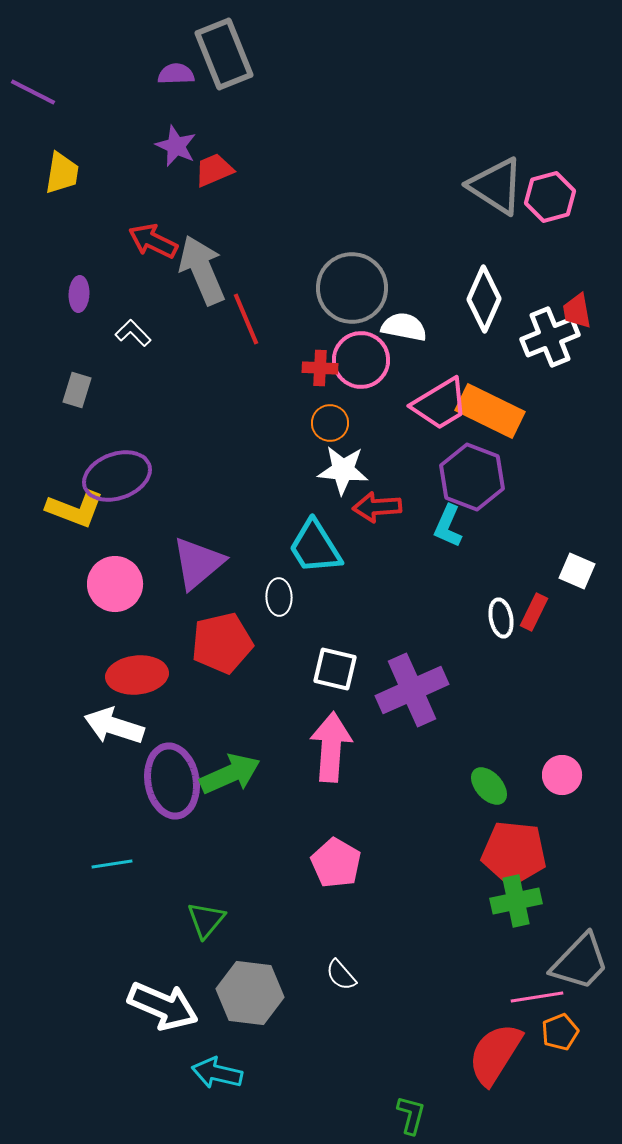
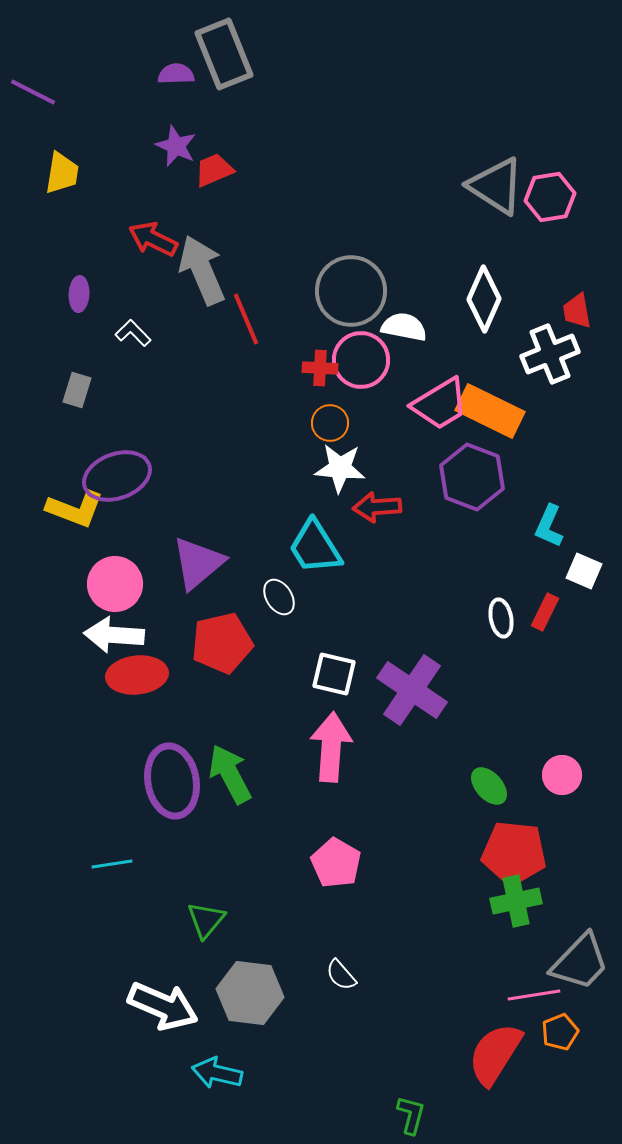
pink hexagon at (550, 197): rotated 6 degrees clockwise
red arrow at (153, 241): moved 2 px up
gray circle at (352, 288): moved 1 px left, 3 px down
white cross at (550, 337): moved 17 px down
white star at (343, 470): moved 3 px left, 2 px up
cyan L-shape at (448, 526): moved 101 px right
white square at (577, 571): moved 7 px right
white ellipse at (279, 597): rotated 30 degrees counterclockwise
red rectangle at (534, 612): moved 11 px right
white square at (335, 669): moved 1 px left, 5 px down
purple cross at (412, 690): rotated 32 degrees counterclockwise
white arrow at (114, 726): moved 91 px up; rotated 14 degrees counterclockwise
green arrow at (230, 774): rotated 94 degrees counterclockwise
pink line at (537, 997): moved 3 px left, 2 px up
